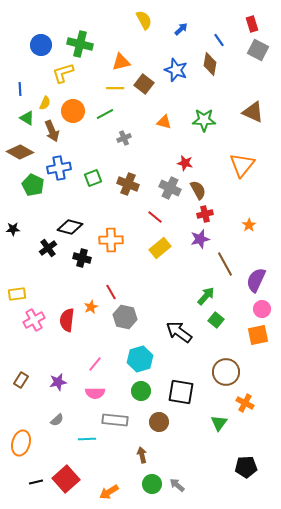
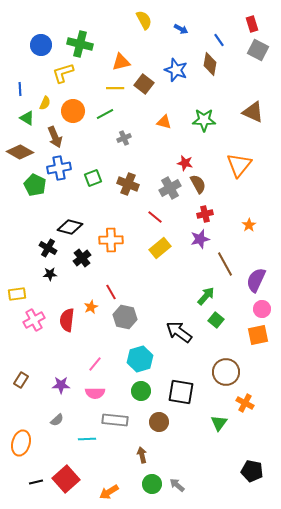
blue arrow at (181, 29): rotated 72 degrees clockwise
brown arrow at (52, 131): moved 3 px right, 6 px down
orange triangle at (242, 165): moved 3 px left
green pentagon at (33, 185): moved 2 px right
gray cross at (170, 188): rotated 35 degrees clockwise
brown semicircle at (198, 190): moved 6 px up
black star at (13, 229): moved 37 px right, 45 px down
black cross at (48, 248): rotated 24 degrees counterclockwise
black cross at (82, 258): rotated 36 degrees clockwise
purple star at (58, 382): moved 3 px right, 3 px down; rotated 12 degrees clockwise
black pentagon at (246, 467): moved 6 px right, 4 px down; rotated 15 degrees clockwise
